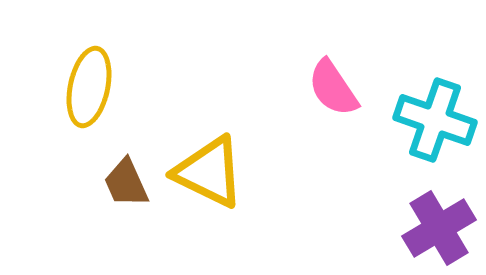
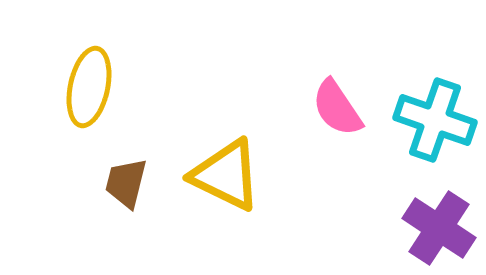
pink semicircle: moved 4 px right, 20 px down
yellow triangle: moved 17 px right, 3 px down
brown trapezoid: rotated 38 degrees clockwise
purple cross: rotated 26 degrees counterclockwise
